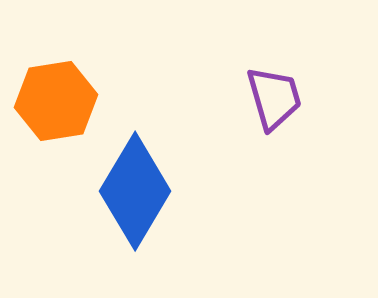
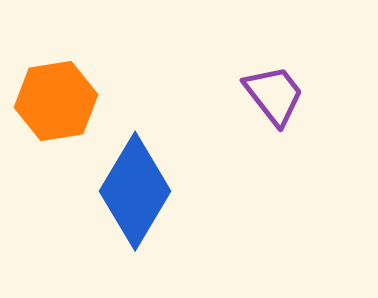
purple trapezoid: moved 3 px up; rotated 22 degrees counterclockwise
